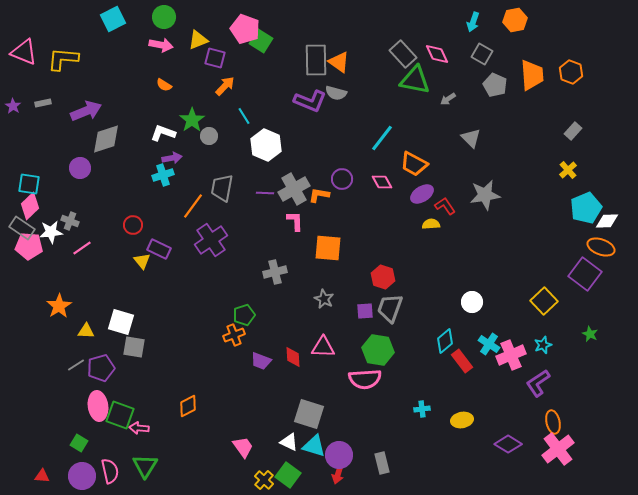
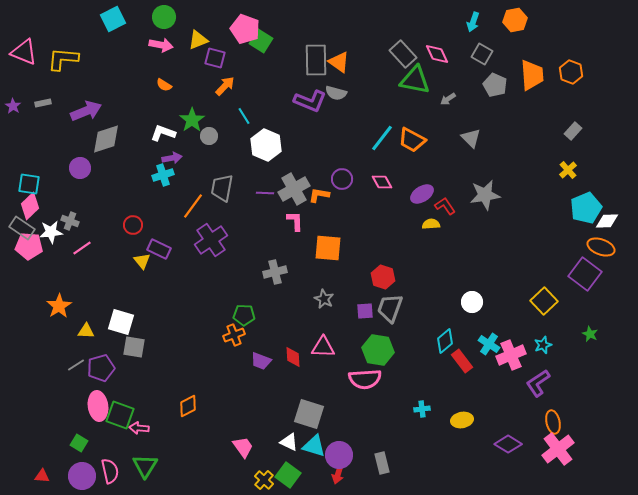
orange trapezoid at (414, 164): moved 2 px left, 24 px up
green pentagon at (244, 315): rotated 20 degrees clockwise
